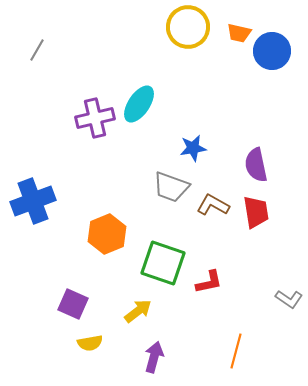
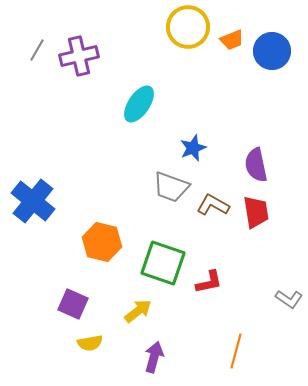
orange trapezoid: moved 7 px left, 7 px down; rotated 35 degrees counterclockwise
purple cross: moved 16 px left, 62 px up
blue star: rotated 12 degrees counterclockwise
blue cross: rotated 30 degrees counterclockwise
orange hexagon: moved 5 px left, 8 px down; rotated 24 degrees counterclockwise
